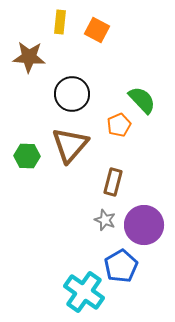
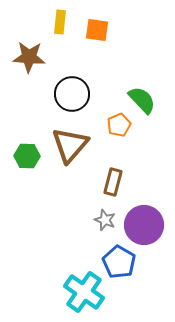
orange square: rotated 20 degrees counterclockwise
blue pentagon: moved 2 px left, 4 px up; rotated 12 degrees counterclockwise
